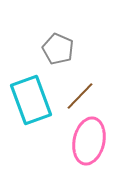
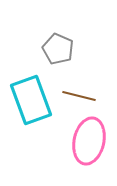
brown line: moved 1 px left; rotated 60 degrees clockwise
